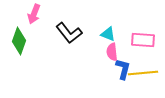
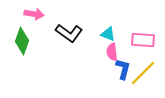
pink arrow: rotated 102 degrees counterclockwise
black L-shape: rotated 16 degrees counterclockwise
green diamond: moved 3 px right
yellow line: rotated 40 degrees counterclockwise
